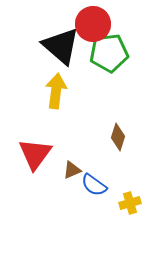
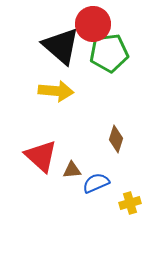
yellow arrow: rotated 88 degrees clockwise
brown diamond: moved 2 px left, 2 px down
red triangle: moved 6 px right, 2 px down; rotated 24 degrees counterclockwise
brown triangle: rotated 18 degrees clockwise
blue semicircle: moved 2 px right, 2 px up; rotated 120 degrees clockwise
